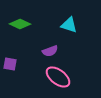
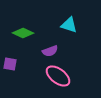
green diamond: moved 3 px right, 9 px down
pink ellipse: moved 1 px up
